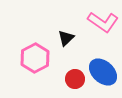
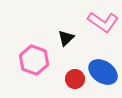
pink hexagon: moved 1 px left, 2 px down; rotated 12 degrees counterclockwise
blue ellipse: rotated 8 degrees counterclockwise
